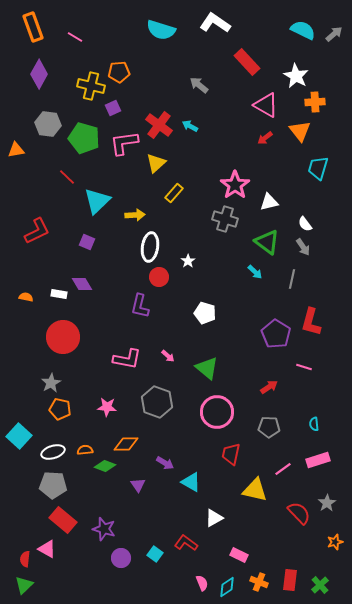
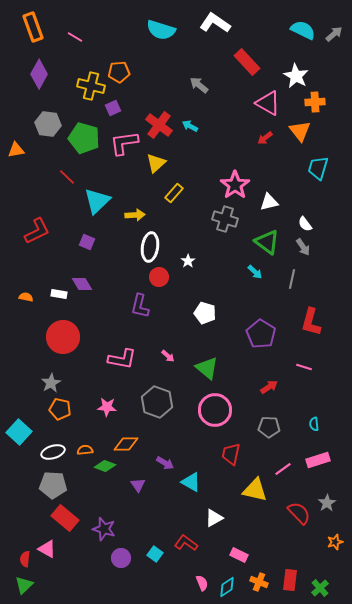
pink triangle at (266, 105): moved 2 px right, 2 px up
purple pentagon at (276, 334): moved 15 px left
pink L-shape at (127, 359): moved 5 px left
pink circle at (217, 412): moved 2 px left, 2 px up
cyan square at (19, 436): moved 4 px up
red rectangle at (63, 520): moved 2 px right, 2 px up
green cross at (320, 585): moved 3 px down
